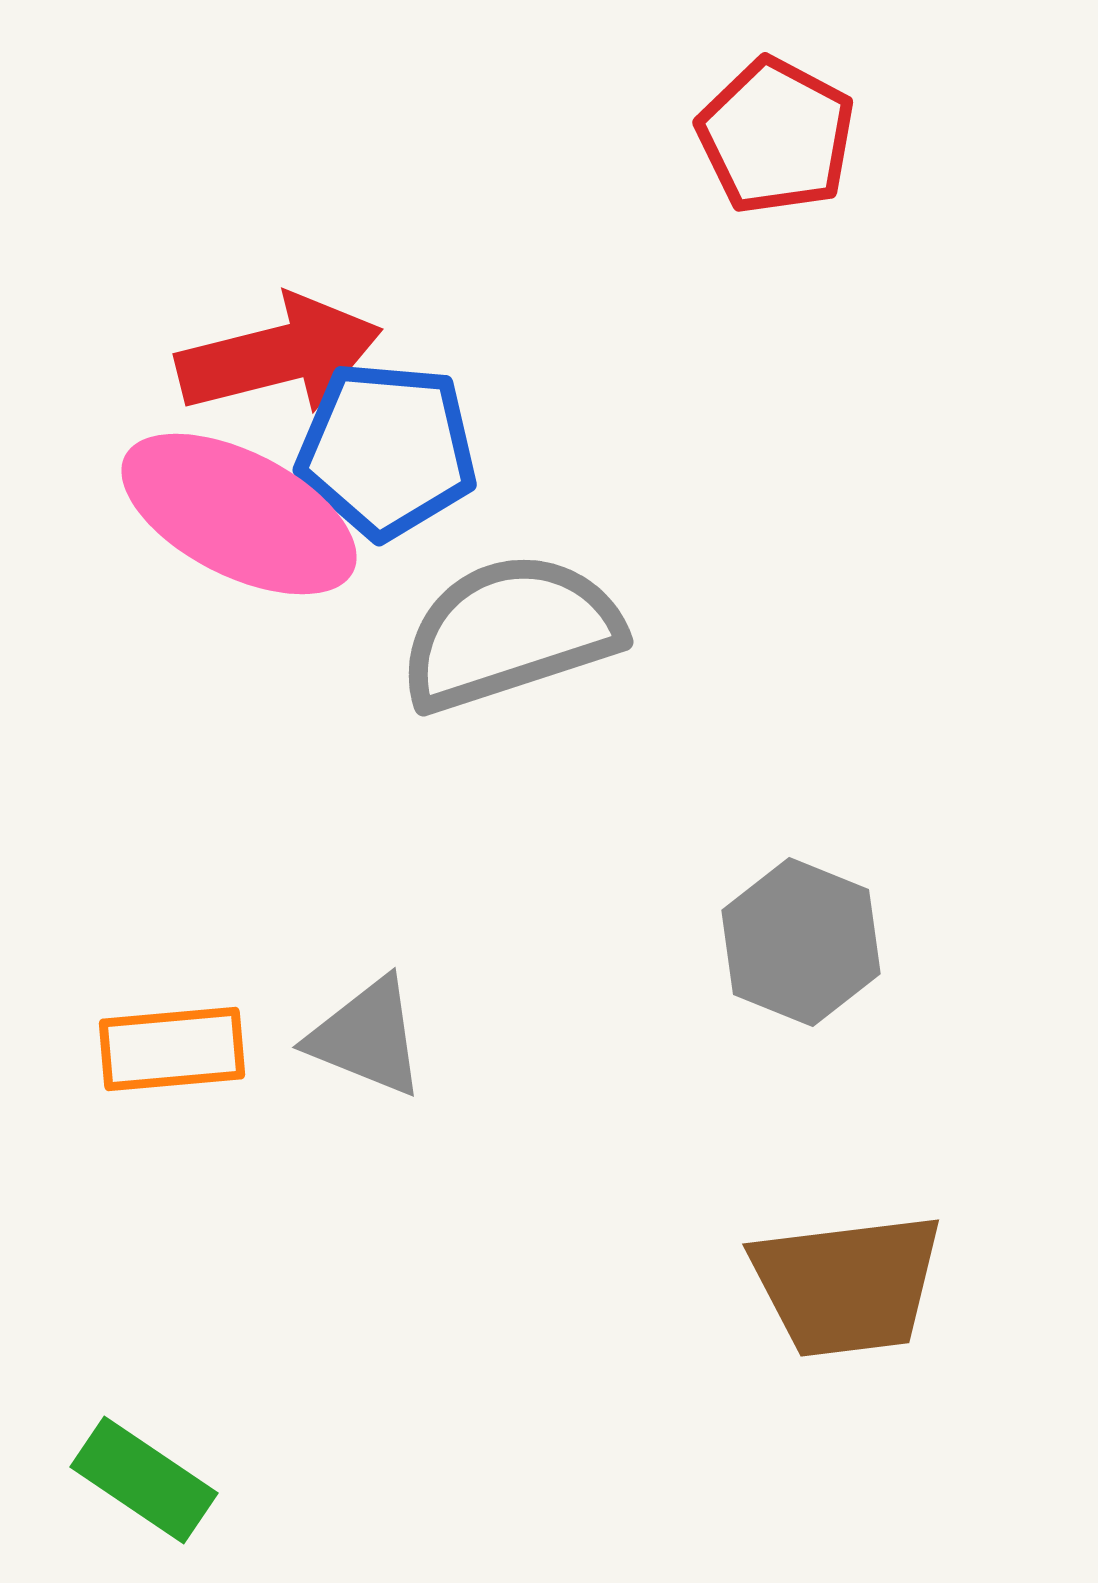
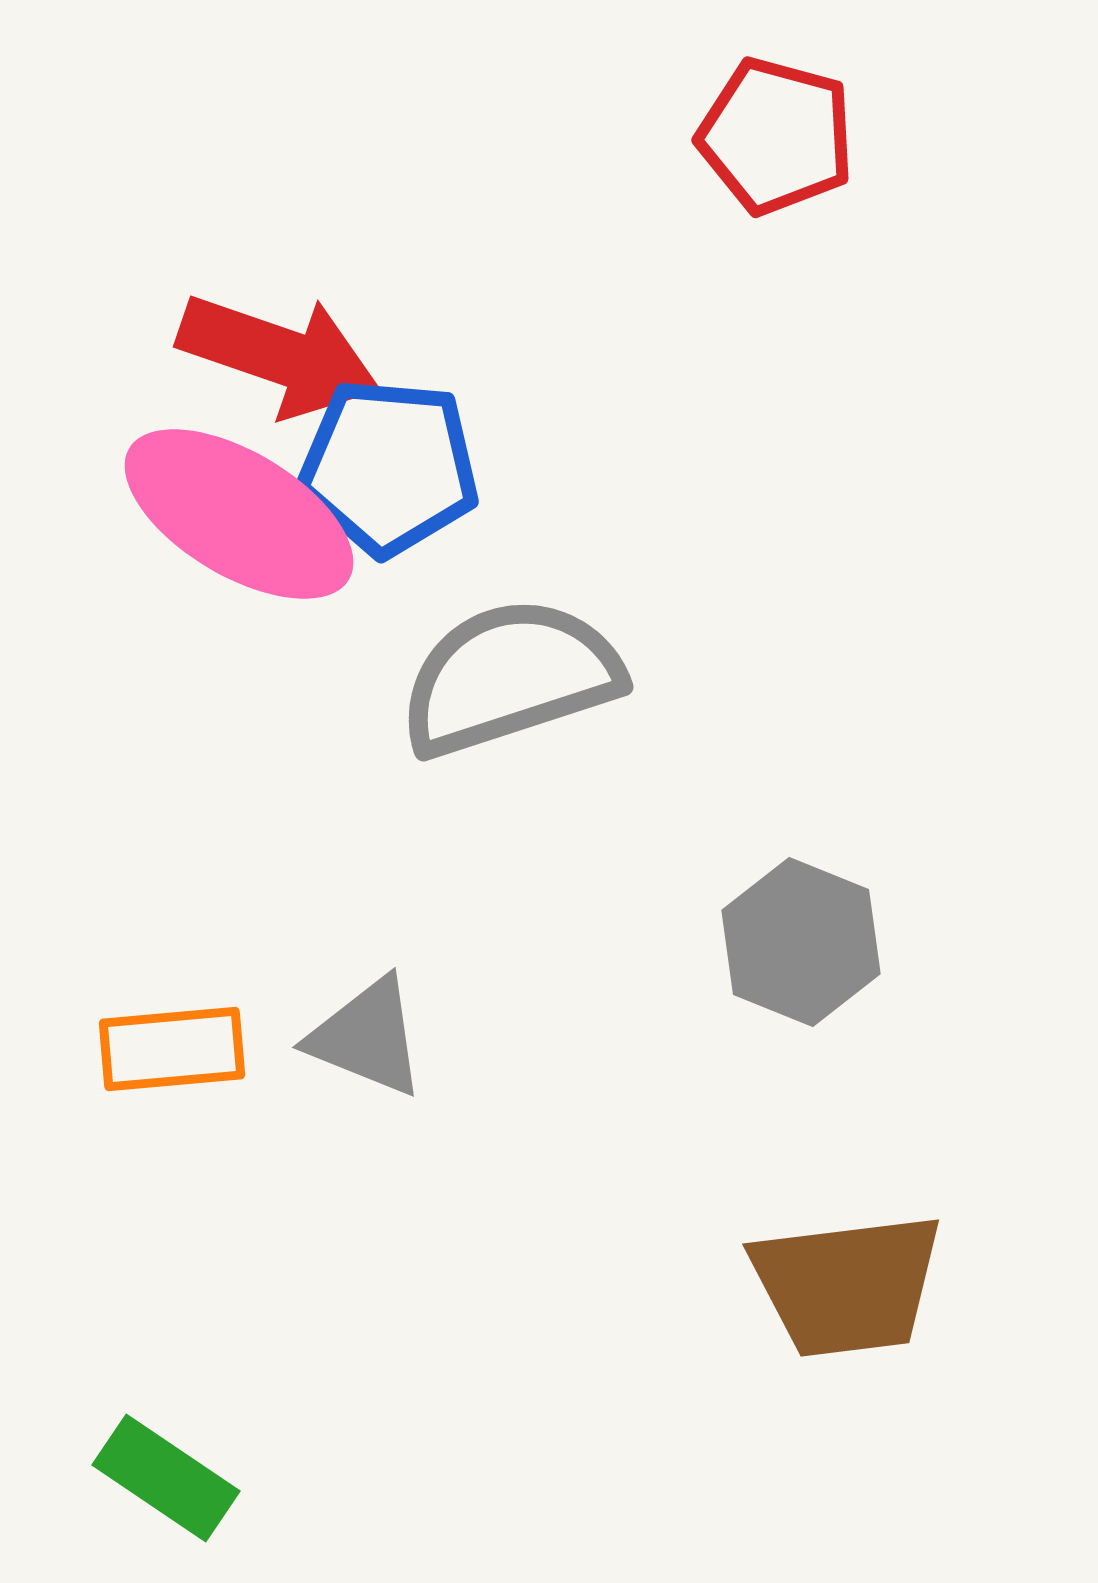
red pentagon: rotated 13 degrees counterclockwise
red arrow: rotated 33 degrees clockwise
blue pentagon: moved 2 px right, 17 px down
pink ellipse: rotated 4 degrees clockwise
gray semicircle: moved 45 px down
green rectangle: moved 22 px right, 2 px up
